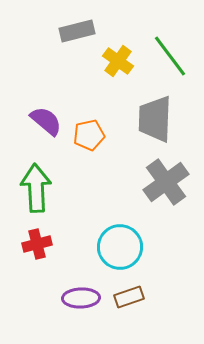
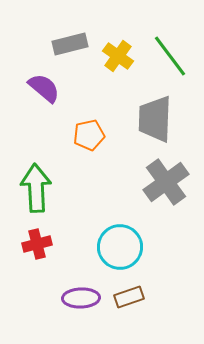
gray rectangle: moved 7 px left, 13 px down
yellow cross: moved 5 px up
purple semicircle: moved 2 px left, 33 px up
